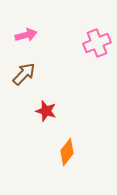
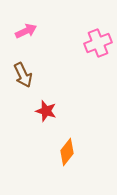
pink arrow: moved 4 px up; rotated 10 degrees counterclockwise
pink cross: moved 1 px right
brown arrow: moved 1 px left, 1 px down; rotated 110 degrees clockwise
